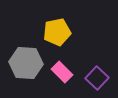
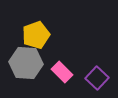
yellow pentagon: moved 21 px left, 3 px down; rotated 8 degrees counterclockwise
